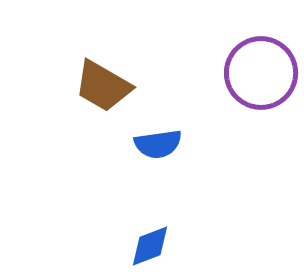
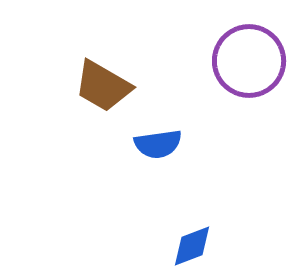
purple circle: moved 12 px left, 12 px up
blue diamond: moved 42 px right
